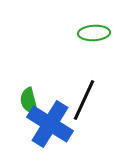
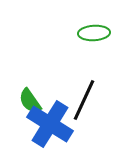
green semicircle: moved 1 px right; rotated 20 degrees counterclockwise
